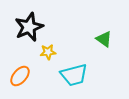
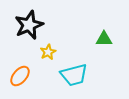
black star: moved 2 px up
green triangle: rotated 36 degrees counterclockwise
yellow star: rotated 21 degrees counterclockwise
